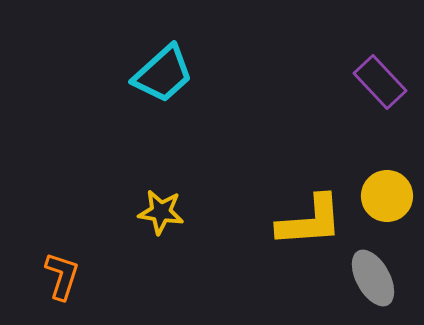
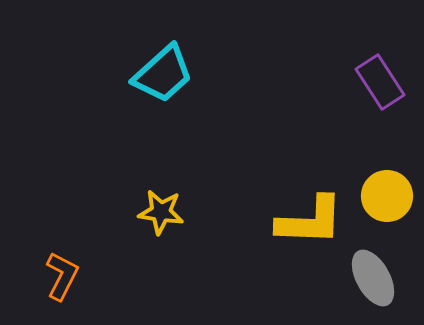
purple rectangle: rotated 10 degrees clockwise
yellow L-shape: rotated 6 degrees clockwise
orange L-shape: rotated 9 degrees clockwise
